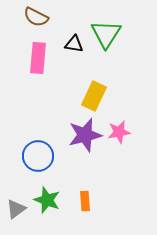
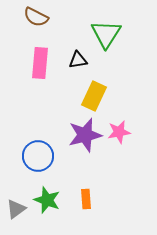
black triangle: moved 4 px right, 16 px down; rotated 18 degrees counterclockwise
pink rectangle: moved 2 px right, 5 px down
orange rectangle: moved 1 px right, 2 px up
